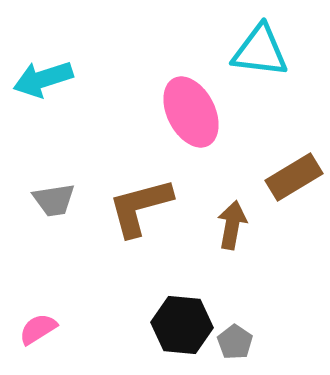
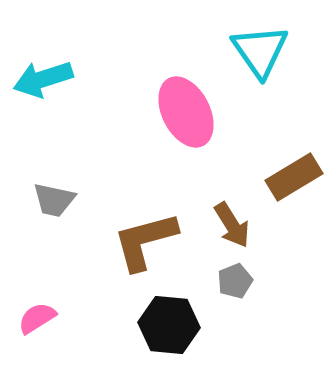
cyan triangle: rotated 48 degrees clockwise
pink ellipse: moved 5 px left
gray trapezoid: rotated 21 degrees clockwise
brown L-shape: moved 5 px right, 34 px down
brown arrow: rotated 138 degrees clockwise
black hexagon: moved 13 px left
pink semicircle: moved 1 px left, 11 px up
gray pentagon: moved 61 px up; rotated 16 degrees clockwise
